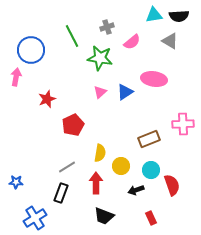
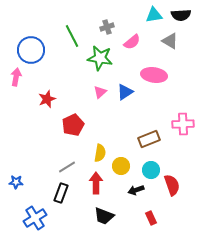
black semicircle: moved 2 px right, 1 px up
pink ellipse: moved 4 px up
